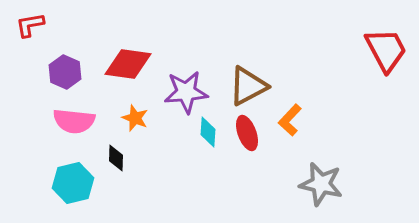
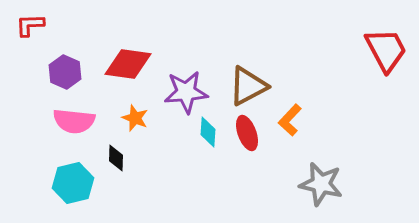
red L-shape: rotated 8 degrees clockwise
